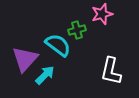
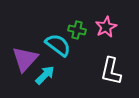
pink star: moved 4 px right, 13 px down; rotated 10 degrees counterclockwise
green cross: rotated 30 degrees clockwise
